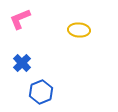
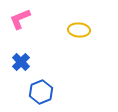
blue cross: moved 1 px left, 1 px up
